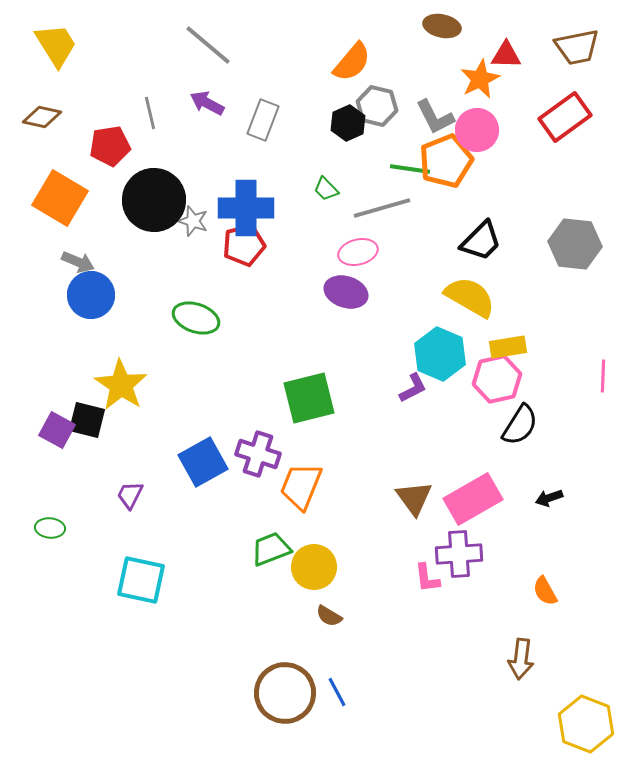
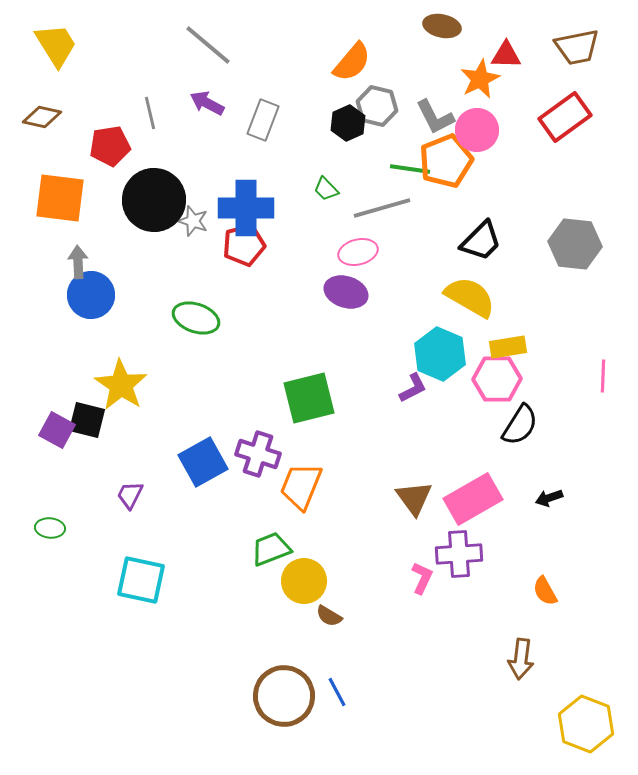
orange square at (60, 198): rotated 24 degrees counterclockwise
gray arrow at (78, 262): rotated 116 degrees counterclockwise
pink hexagon at (497, 379): rotated 12 degrees clockwise
yellow circle at (314, 567): moved 10 px left, 14 px down
pink L-shape at (427, 578): moved 5 px left; rotated 148 degrees counterclockwise
brown circle at (285, 693): moved 1 px left, 3 px down
